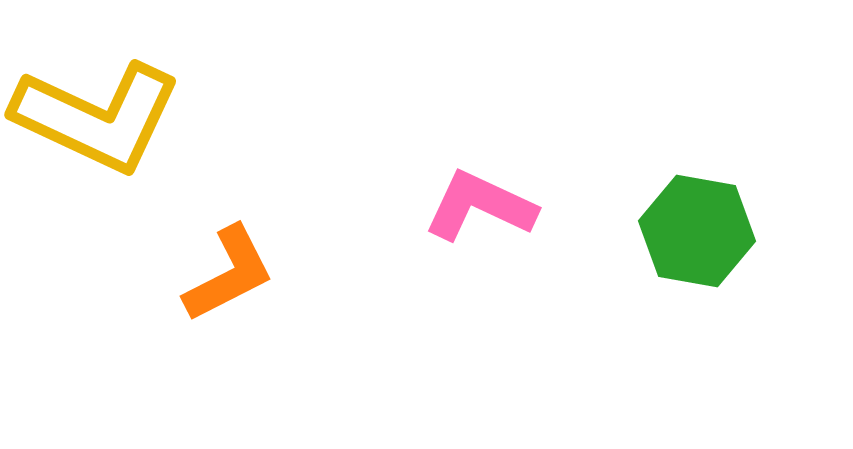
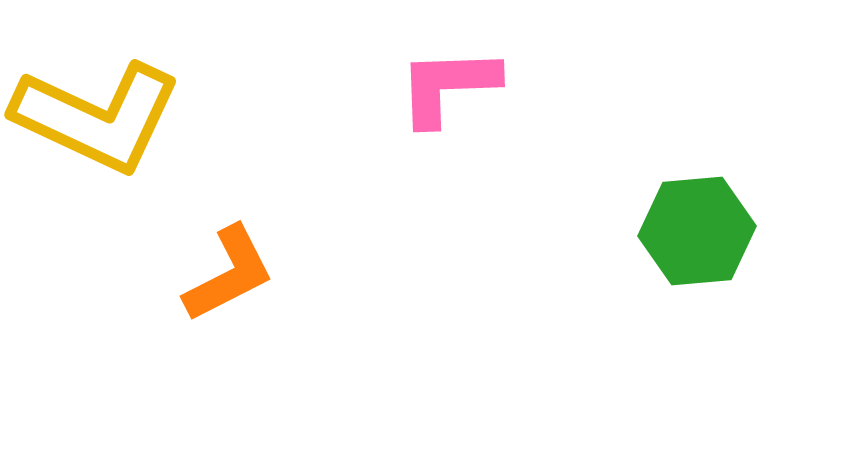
pink L-shape: moved 32 px left, 120 px up; rotated 27 degrees counterclockwise
green hexagon: rotated 15 degrees counterclockwise
